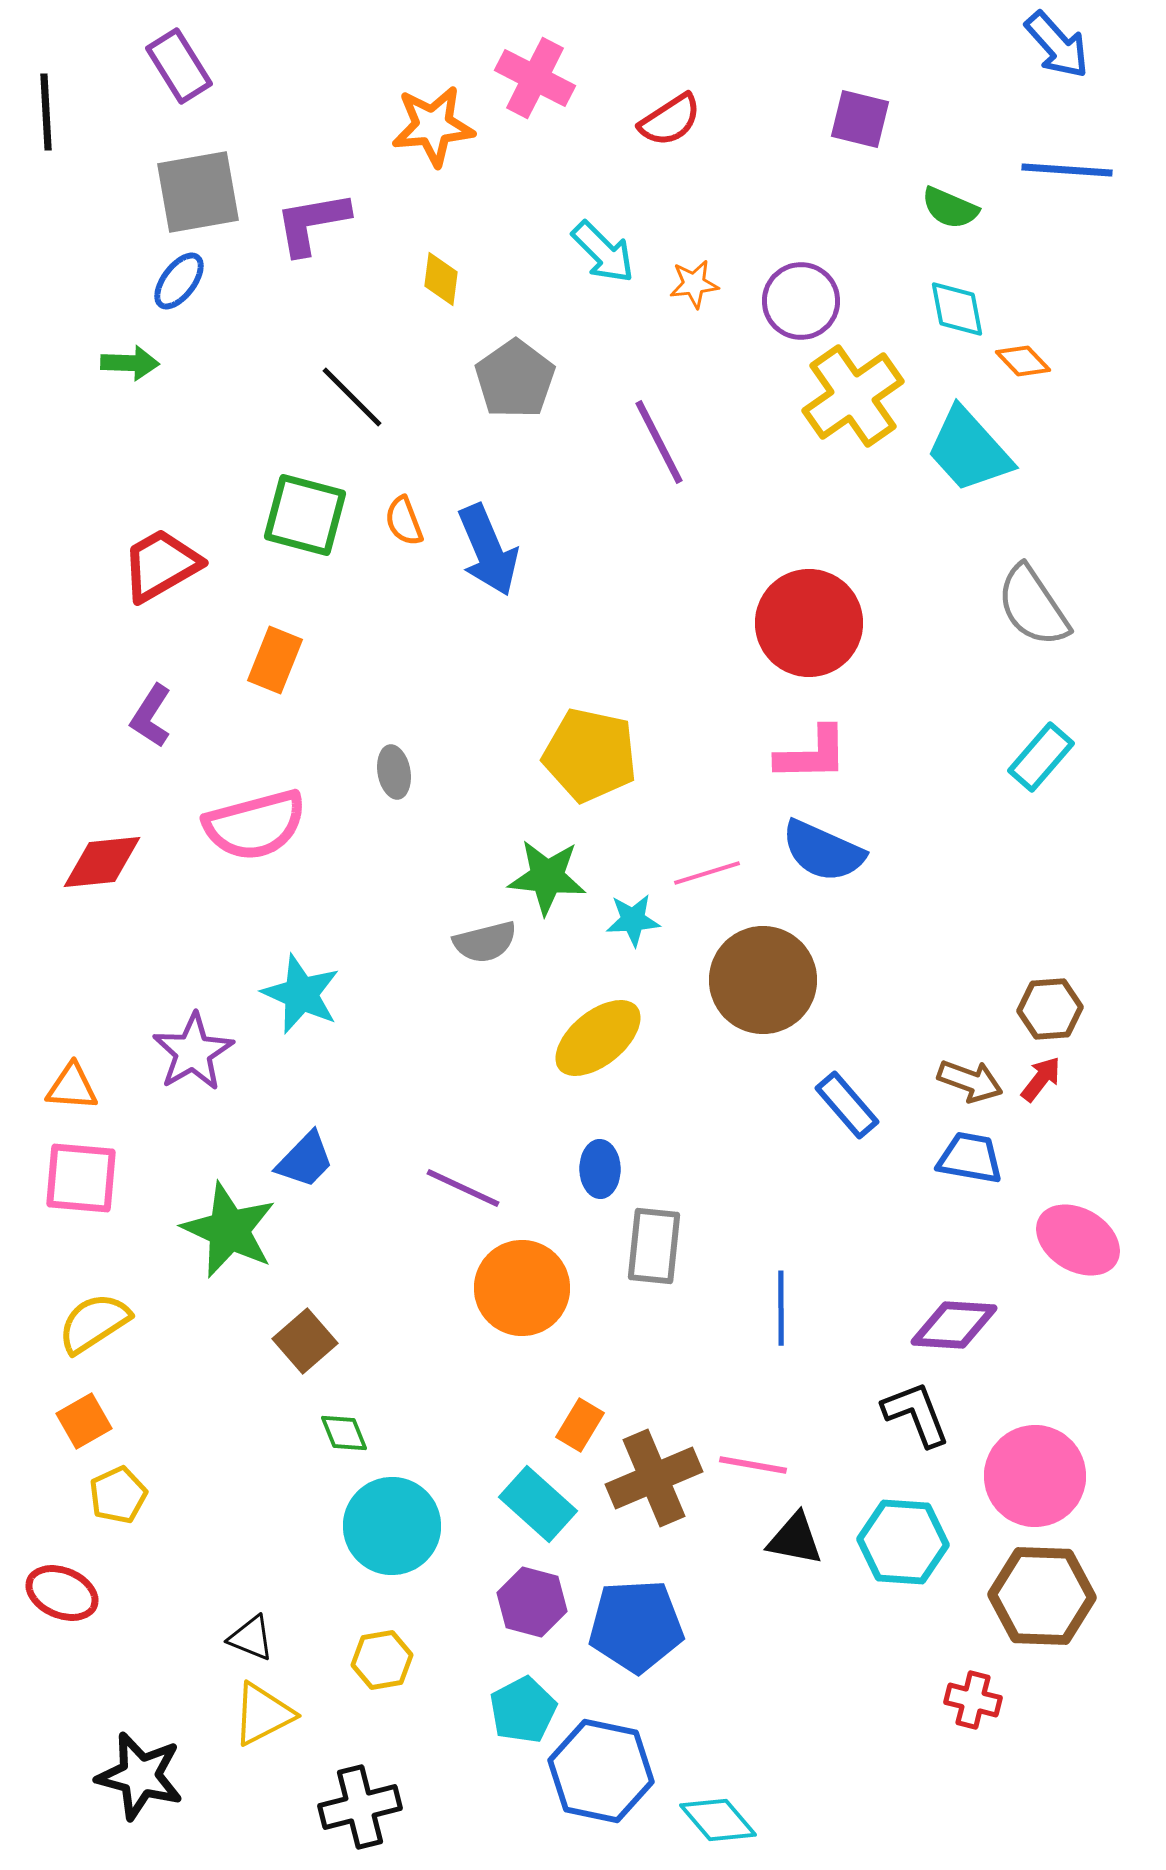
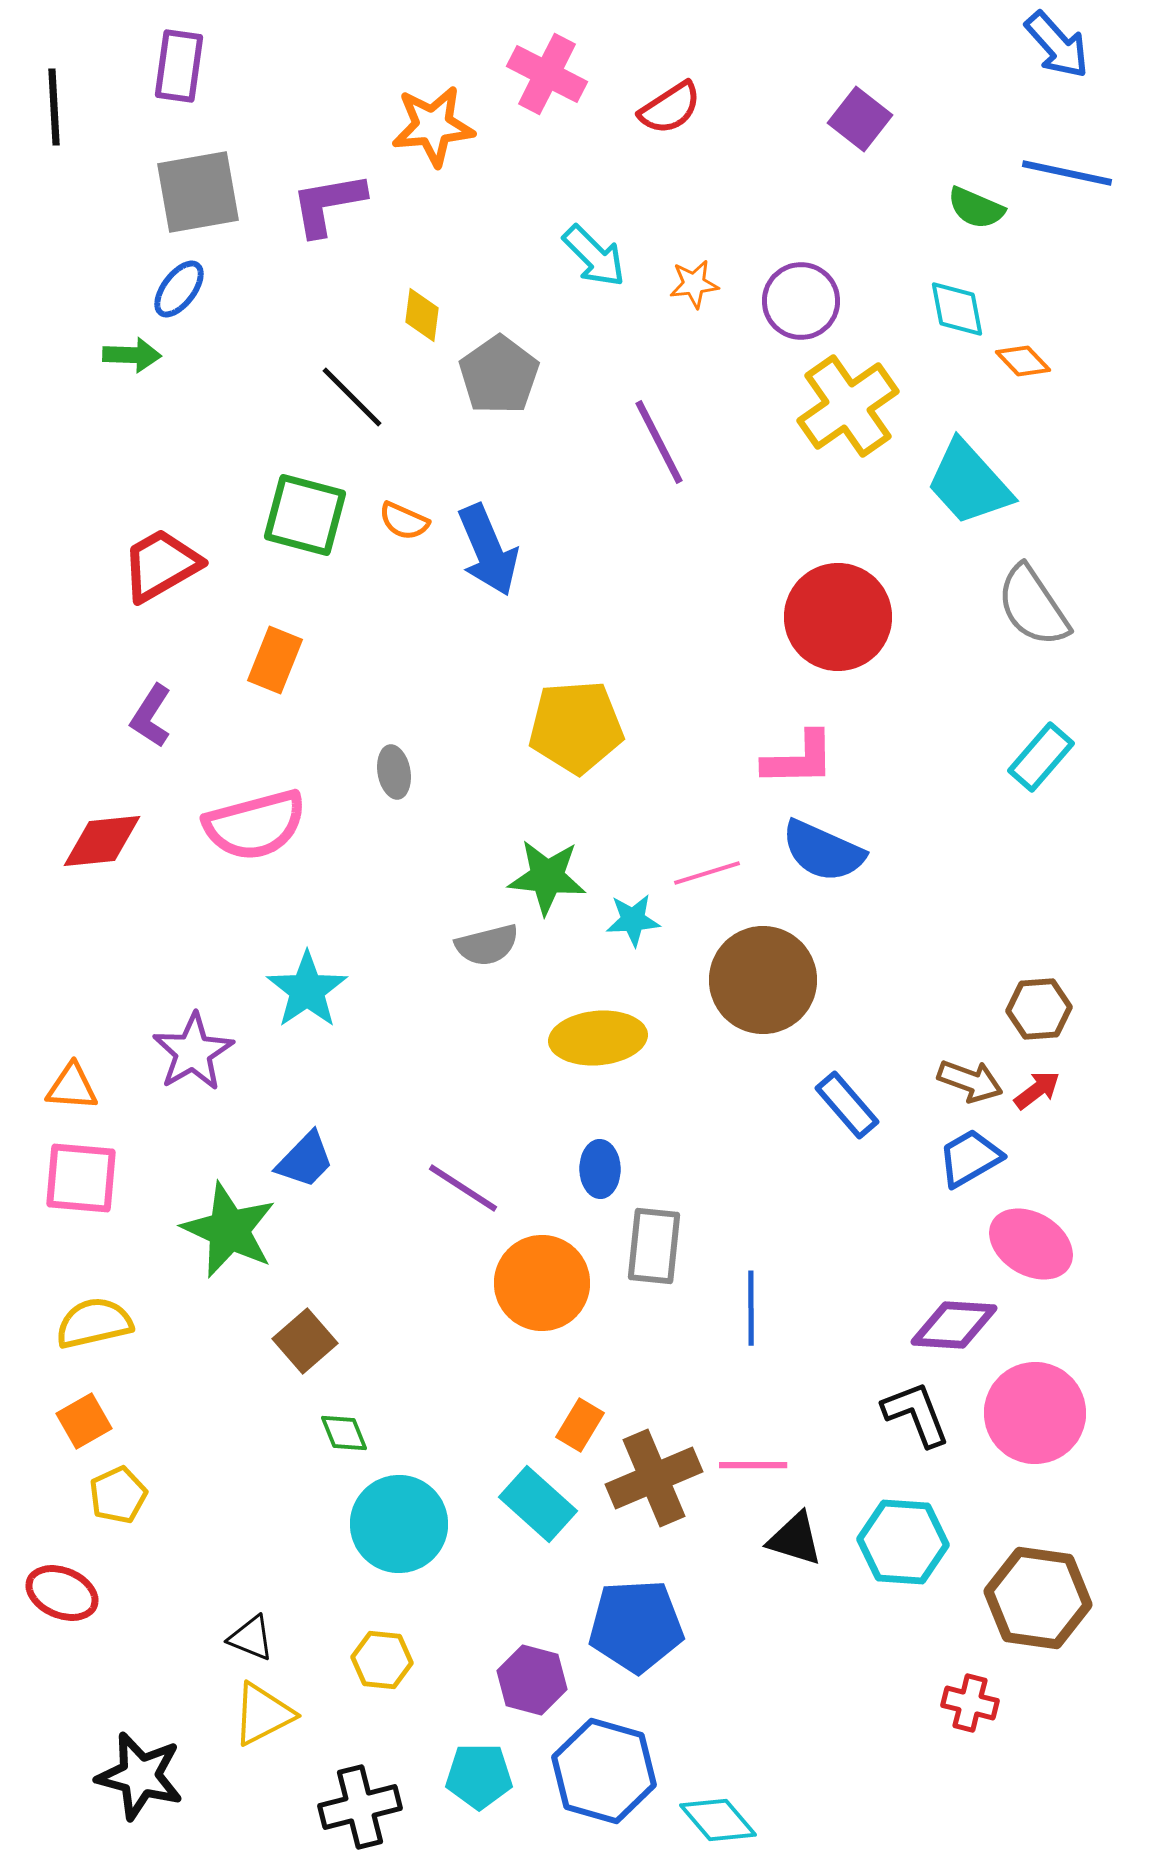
purple rectangle at (179, 66): rotated 40 degrees clockwise
pink cross at (535, 78): moved 12 px right, 4 px up
black line at (46, 112): moved 8 px right, 5 px up
purple square at (860, 119): rotated 24 degrees clockwise
red semicircle at (670, 120): moved 12 px up
blue line at (1067, 170): moved 3 px down; rotated 8 degrees clockwise
green semicircle at (950, 208): moved 26 px right
purple L-shape at (312, 223): moved 16 px right, 19 px up
cyan arrow at (603, 252): moved 9 px left, 4 px down
yellow diamond at (441, 279): moved 19 px left, 36 px down
blue ellipse at (179, 281): moved 8 px down
green arrow at (130, 363): moved 2 px right, 8 px up
gray pentagon at (515, 379): moved 16 px left, 4 px up
yellow cross at (853, 396): moved 5 px left, 10 px down
cyan trapezoid at (969, 450): moved 33 px down
orange semicircle at (404, 521): rotated 45 degrees counterclockwise
red circle at (809, 623): moved 29 px right, 6 px up
pink L-shape at (812, 754): moved 13 px left, 5 px down
yellow pentagon at (590, 755): moved 14 px left, 28 px up; rotated 16 degrees counterclockwise
red diamond at (102, 862): moved 21 px up
gray semicircle at (485, 942): moved 2 px right, 3 px down
cyan star at (301, 994): moved 6 px right, 4 px up; rotated 14 degrees clockwise
brown hexagon at (1050, 1009): moved 11 px left
yellow ellipse at (598, 1038): rotated 34 degrees clockwise
red arrow at (1041, 1079): moved 4 px left, 11 px down; rotated 15 degrees clockwise
blue trapezoid at (970, 1158): rotated 40 degrees counterclockwise
purple line at (463, 1188): rotated 8 degrees clockwise
pink ellipse at (1078, 1240): moved 47 px left, 4 px down
orange circle at (522, 1288): moved 20 px right, 5 px up
blue line at (781, 1308): moved 30 px left
yellow semicircle at (94, 1323): rotated 20 degrees clockwise
pink line at (753, 1465): rotated 10 degrees counterclockwise
pink circle at (1035, 1476): moved 63 px up
cyan circle at (392, 1526): moved 7 px right, 2 px up
black triangle at (795, 1539): rotated 6 degrees clockwise
brown hexagon at (1042, 1596): moved 4 px left, 2 px down; rotated 6 degrees clockwise
purple hexagon at (532, 1602): moved 78 px down
yellow hexagon at (382, 1660): rotated 16 degrees clockwise
red cross at (973, 1700): moved 3 px left, 3 px down
cyan pentagon at (523, 1710): moved 44 px left, 66 px down; rotated 28 degrees clockwise
blue hexagon at (601, 1771): moved 3 px right; rotated 4 degrees clockwise
